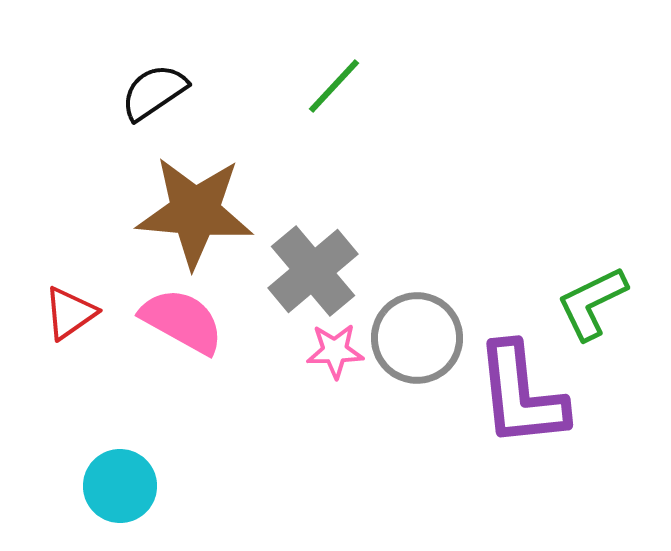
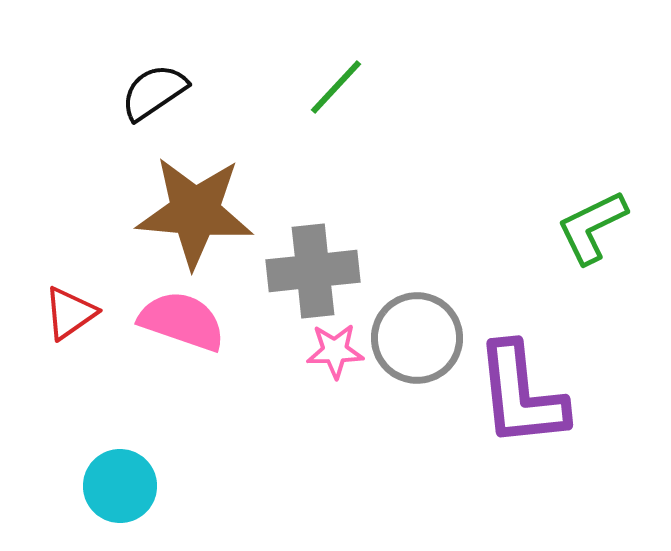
green line: moved 2 px right, 1 px down
gray cross: rotated 34 degrees clockwise
green L-shape: moved 76 px up
pink semicircle: rotated 10 degrees counterclockwise
